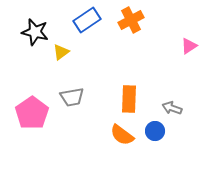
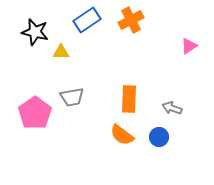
yellow triangle: rotated 36 degrees clockwise
pink pentagon: moved 3 px right
blue circle: moved 4 px right, 6 px down
